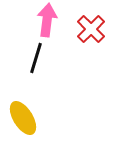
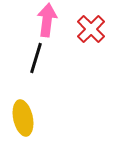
yellow ellipse: rotated 20 degrees clockwise
